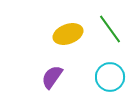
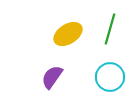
green line: rotated 52 degrees clockwise
yellow ellipse: rotated 12 degrees counterclockwise
